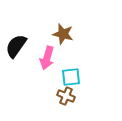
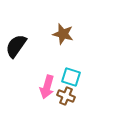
pink arrow: moved 29 px down
cyan square: rotated 24 degrees clockwise
